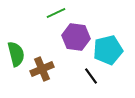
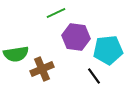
cyan pentagon: rotated 8 degrees clockwise
green semicircle: rotated 95 degrees clockwise
black line: moved 3 px right
